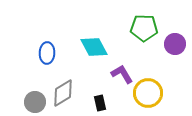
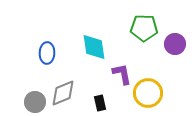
cyan diamond: rotated 20 degrees clockwise
purple L-shape: rotated 20 degrees clockwise
gray diamond: rotated 8 degrees clockwise
